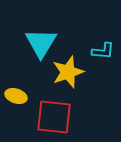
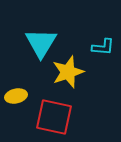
cyan L-shape: moved 4 px up
yellow ellipse: rotated 30 degrees counterclockwise
red square: rotated 6 degrees clockwise
